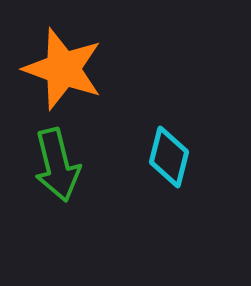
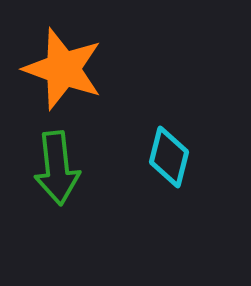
green arrow: moved 3 px down; rotated 8 degrees clockwise
